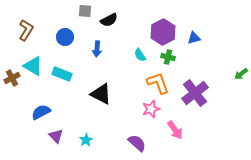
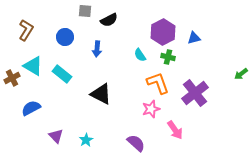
cyan rectangle: rotated 18 degrees clockwise
blue semicircle: moved 10 px left, 4 px up
purple semicircle: moved 1 px left
